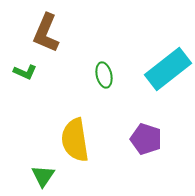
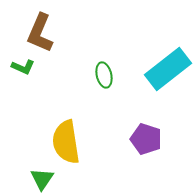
brown L-shape: moved 6 px left
green L-shape: moved 2 px left, 5 px up
yellow semicircle: moved 9 px left, 2 px down
green triangle: moved 1 px left, 3 px down
